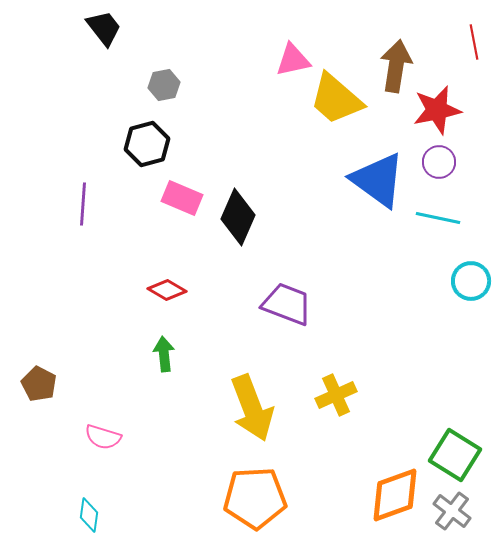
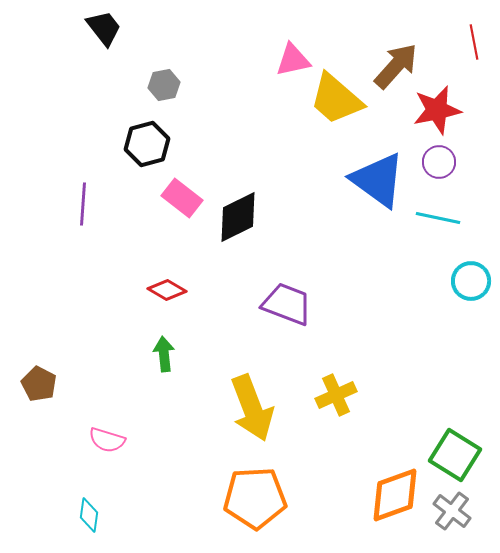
brown arrow: rotated 33 degrees clockwise
pink rectangle: rotated 15 degrees clockwise
black diamond: rotated 40 degrees clockwise
pink semicircle: moved 4 px right, 3 px down
